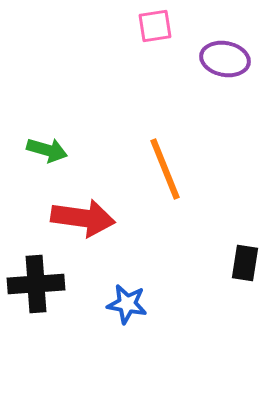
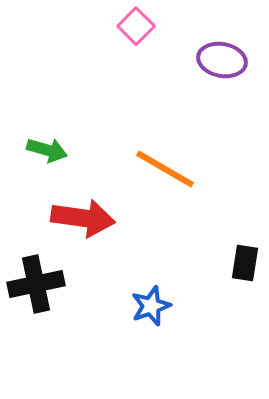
pink square: moved 19 px left; rotated 36 degrees counterclockwise
purple ellipse: moved 3 px left, 1 px down
orange line: rotated 38 degrees counterclockwise
black cross: rotated 8 degrees counterclockwise
blue star: moved 24 px right, 2 px down; rotated 30 degrees counterclockwise
